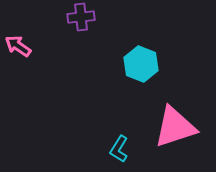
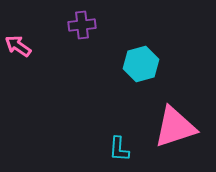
purple cross: moved 1 px right, 8 px down
cyan hexagon: rotated 24 degrees clockwise
cyan L-shape: rotated 28 degrees counterclockwise
